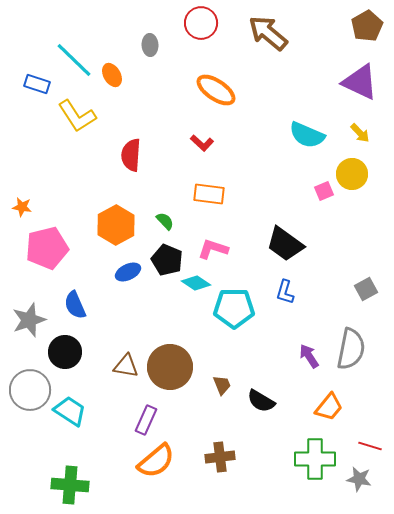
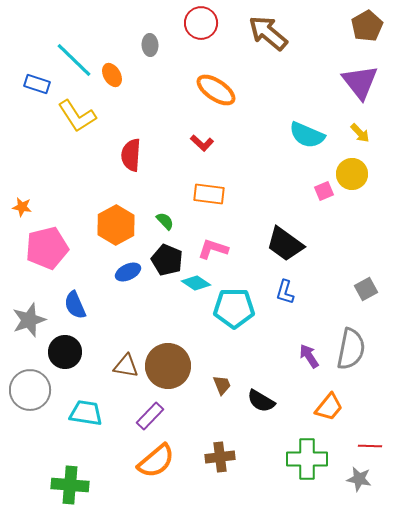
purple triangle at (360, 82): rotated 27 degrees clockwise
brown circle at (170, 367): moved 2 px left, 1 px up
cyan trapezoid at (70, 411): moved 16 px right, 2 px down; rotated 24 degrees counterclockwise
purple rectangle at (146, 420): moved 4 px right, 4 px up; rotated 20 degrees clockwise
red line at (370, 446): rotated 15 degrees counterclockwise
green cross at (315, 459): moved 8 px left
